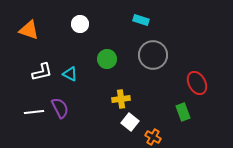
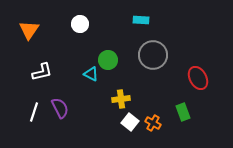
cyan rectangle: rotated 14 degrees counterclockwise
orange triangle: rotated 45 degrees clockwise
green circle: moved 1 px right, 1 px down
cyan triangle: moved 21 px right
red ellipse: moved 1 px right, 5 px up
white line: rotated 66 degrees counterclockwise
orange cross: moved 14 px up
